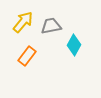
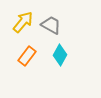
gray trapezoid: moved 1 px up; rotated 40 degrees clockwise
cyan diamond: moved 14 px left, 10 px down
